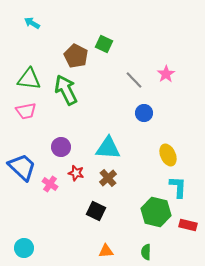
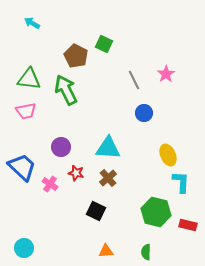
gray line: rotated 18 degrees clockwise
cyan L-shape: moved 3 px right, 5 px up
